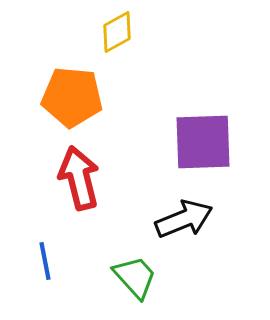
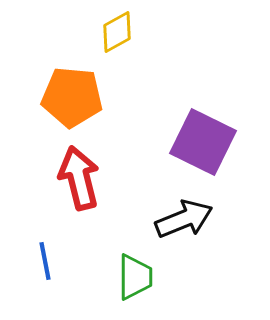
purple square: rotated 28 degrees clockwise
green trapezoid: rotated 42 degrees clockwise
